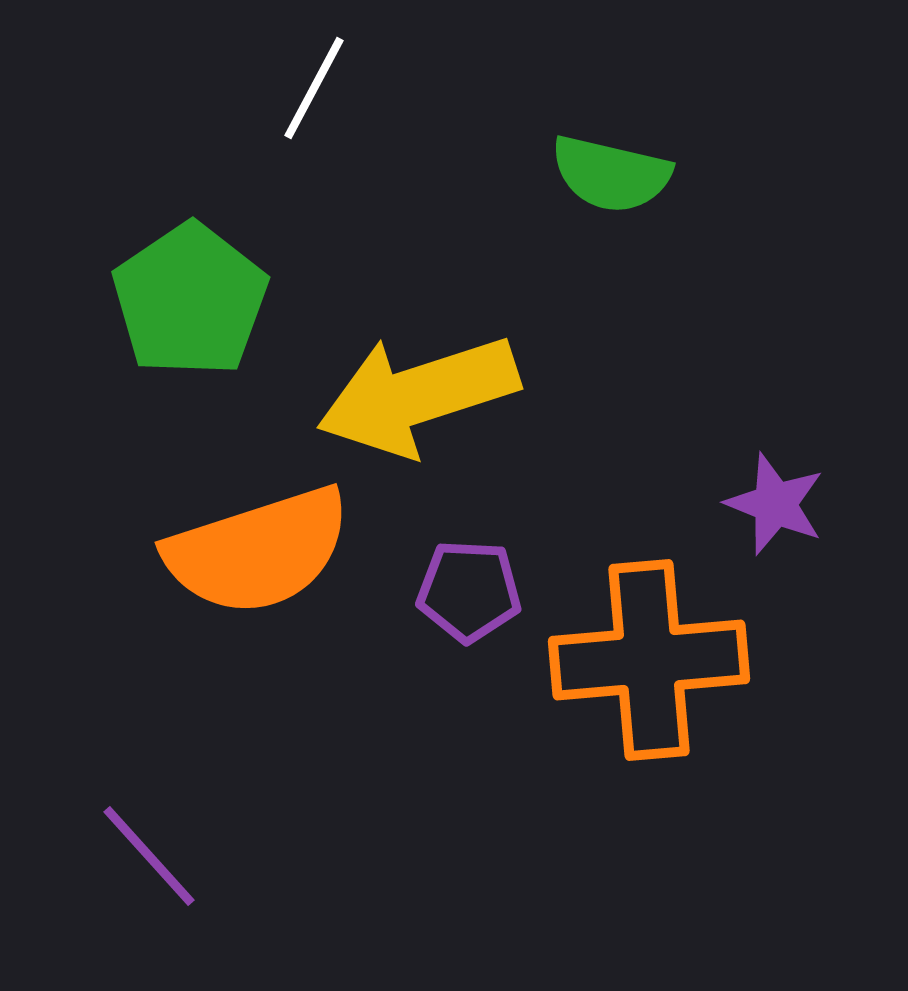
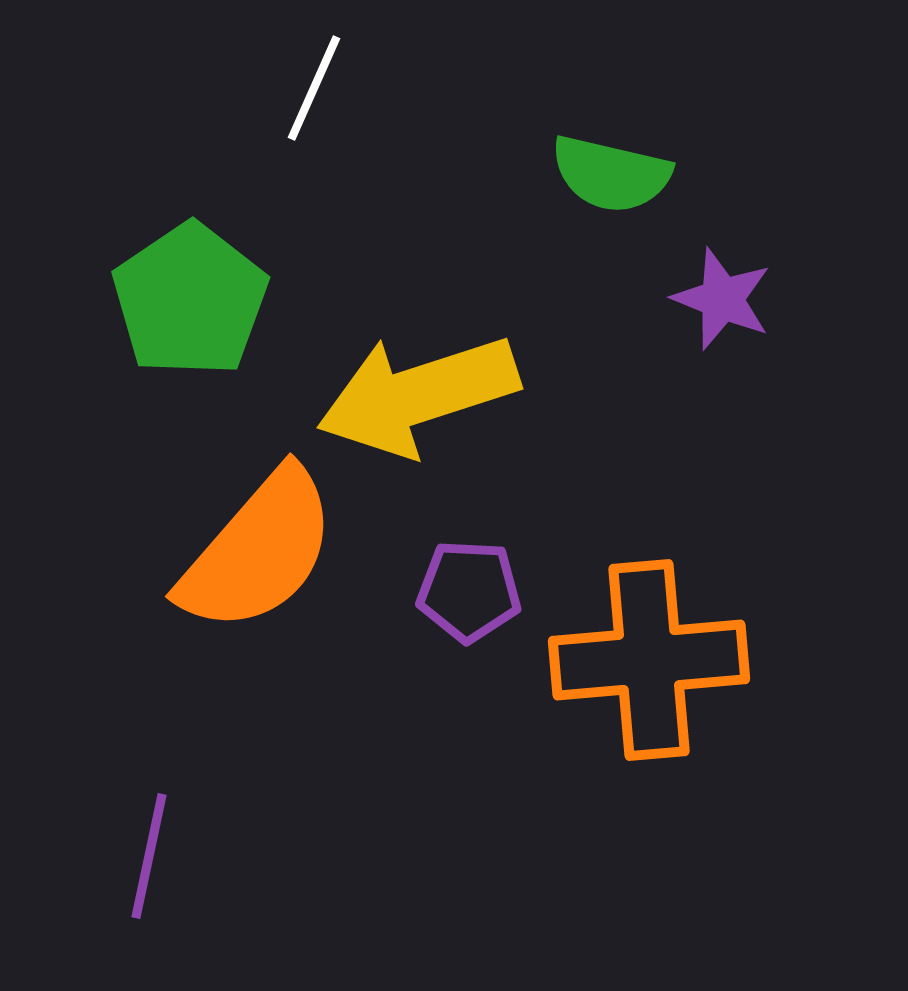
white line: rotated 4 degrees counterclockwise
purple star: moved 53 px left, 205 px up
orange semicircle: rotated 31 degrees counterclockwise
purple line: rotated 54 degrees clockwise
